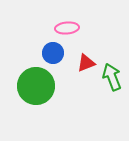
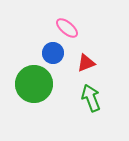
pink ellipse: rotated 45 degrees clockwise
green arrow: moved 21 px left, 21 px down
green circle: moved 2 px left, 2 px up
